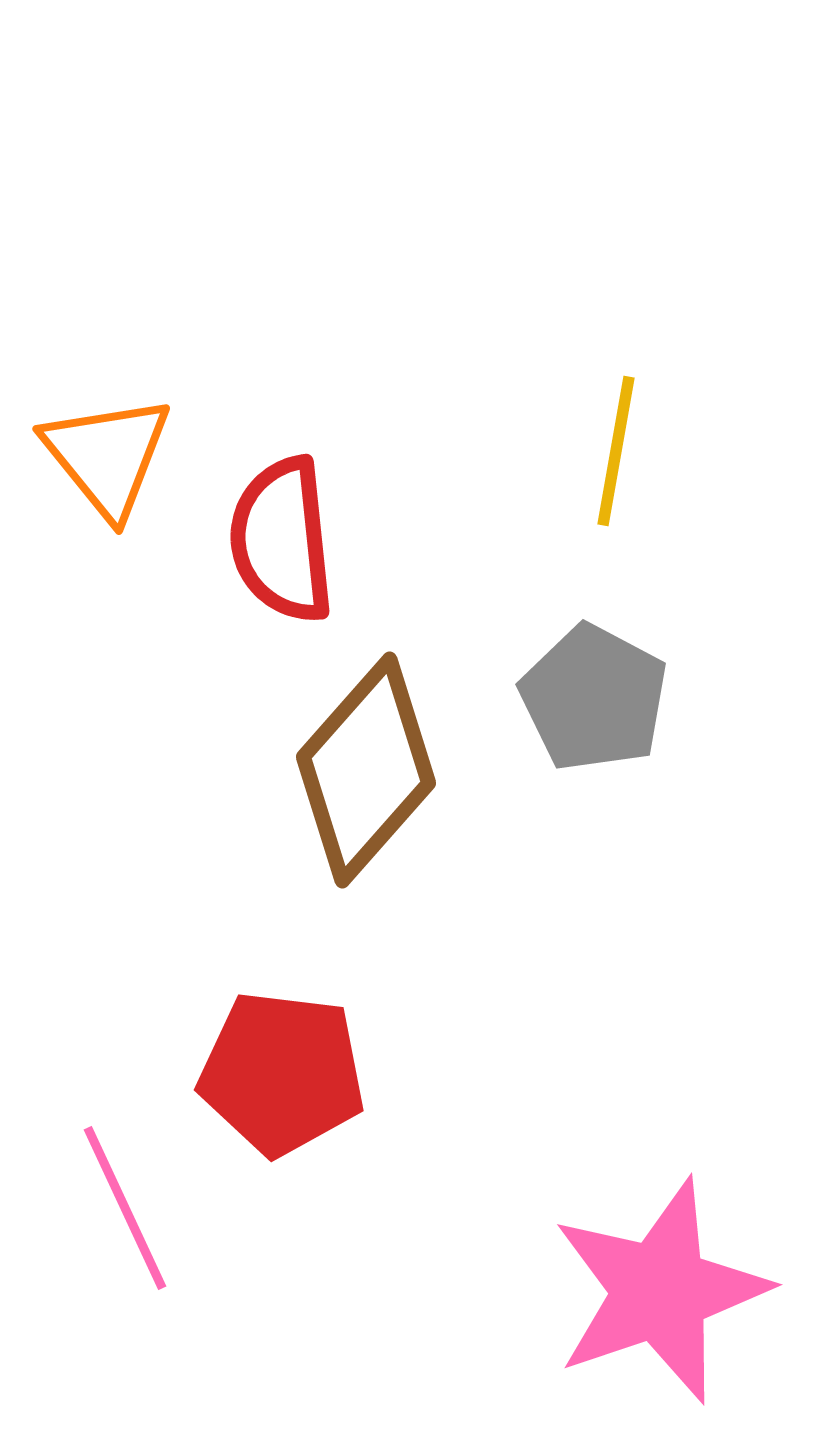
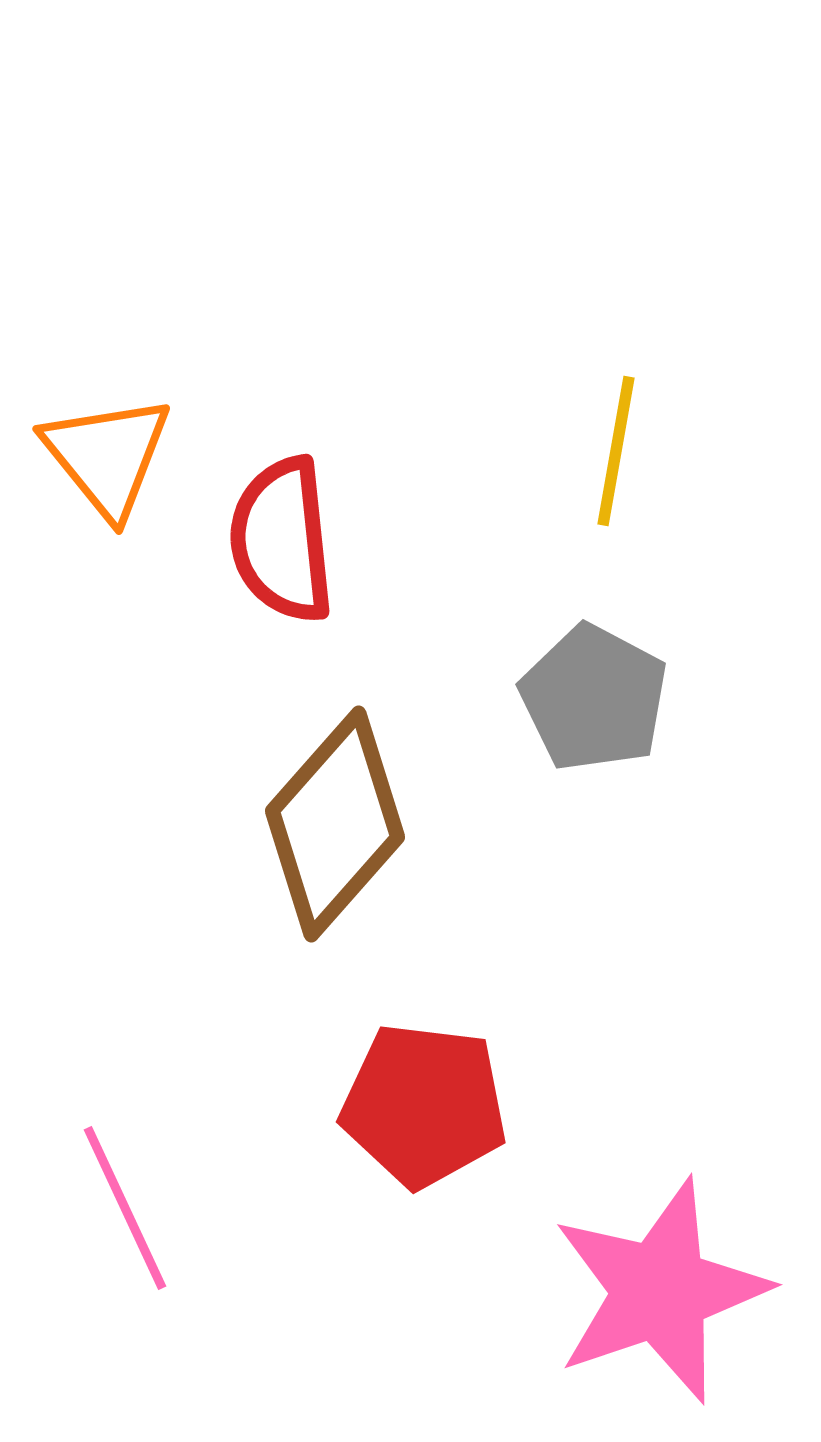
brown diamond: moved 31 px left, 54 px down
red pentagon: moved 142 px right, 32 px down
